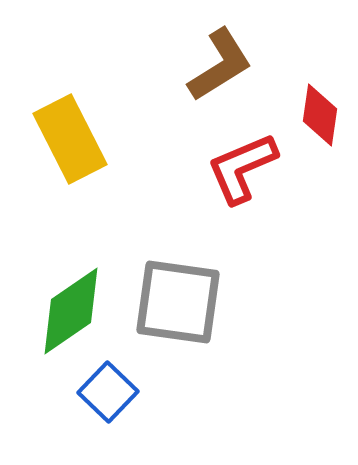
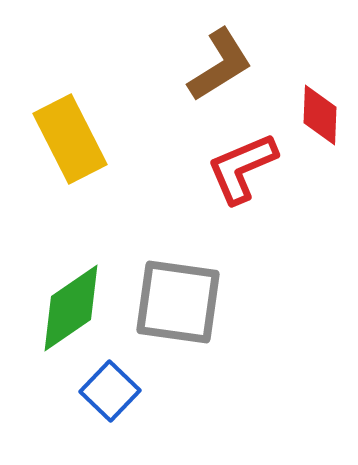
red diamond: rotated 6 degrees counterclockwise
green diamond: moved 3 px up
blue square: moved 2 px right, 1 px up
